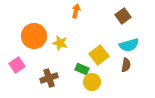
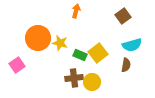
orange circle: moved 4 px right, 2 px down
cyan semicircle: moved 3 px right
yellow square: moved 1 px left, 2 px up
green rectangle: moved 2 px left, 14 px up
brown cross: moved 25 px right; rotated 12 degrees clockwise
